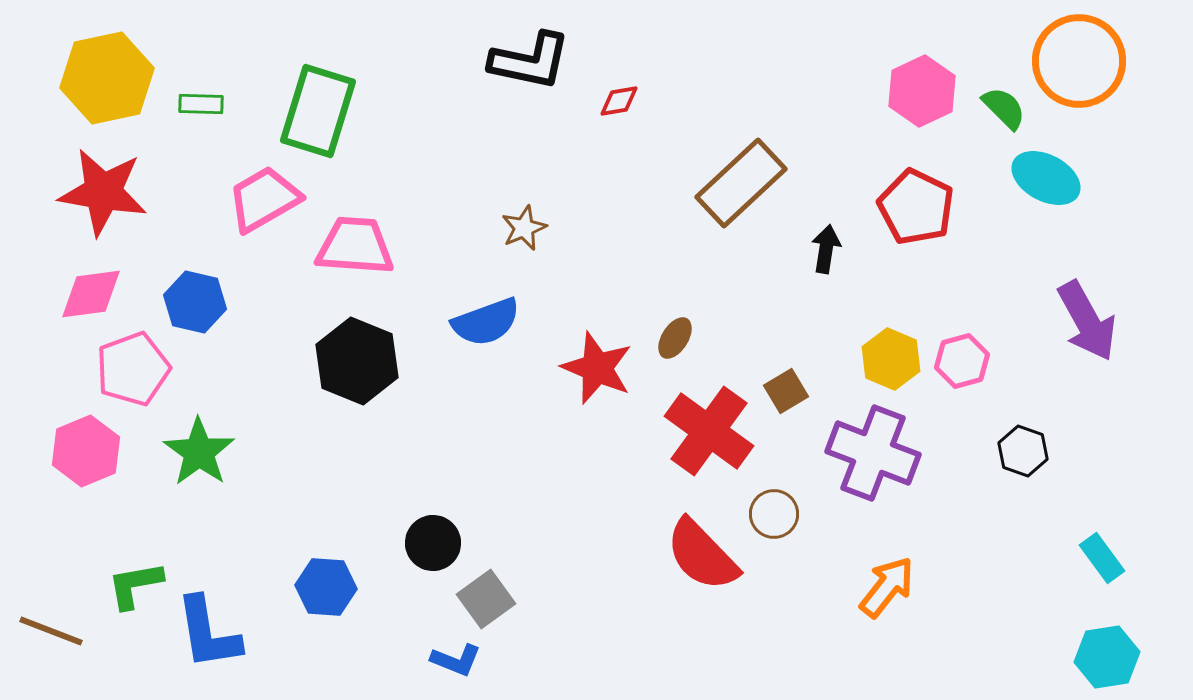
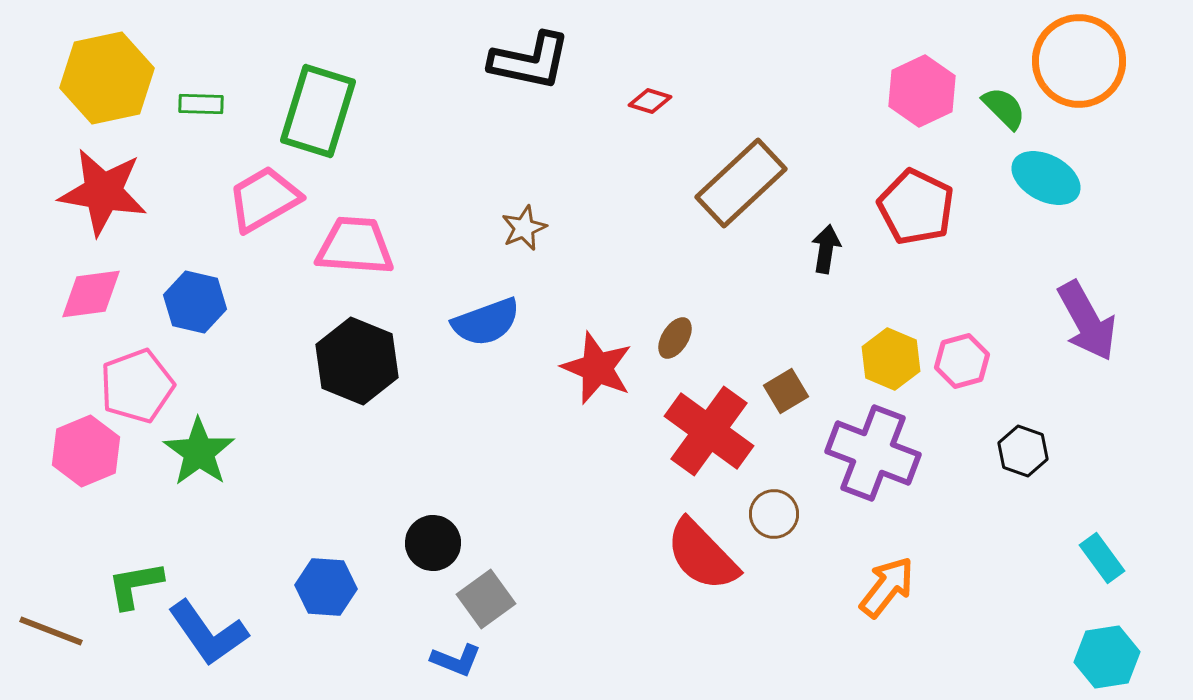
red diamond at (619, 101): moved 31 px right; rotated 27 degrees clockwise
pink pentagon at (133, 369): moved 4 px right, 17 px down
blue L-shape at (208, 633): rotated 26 degrees counterclockwise
